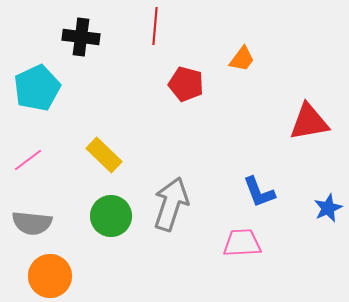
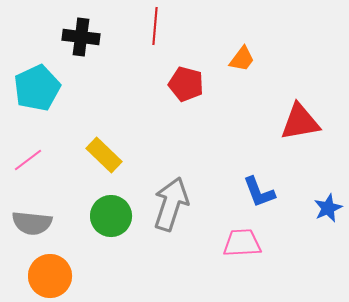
red triangle: moved 9 px left
